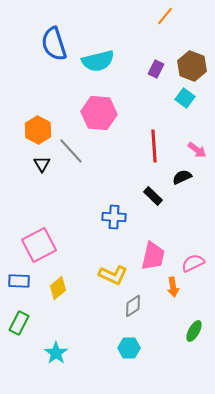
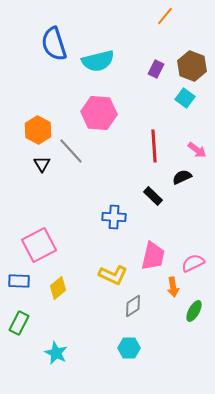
green ellipse: moved 20 px up
cyan star: rotated 10 degrees counterclockwise
